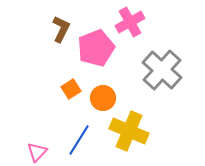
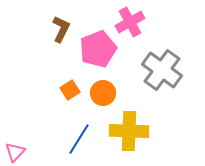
pink pentagon: moved 2 px right, 1 px down
gray cross: rotated 6 degrees counterclockwise
orange square: moved 1 px left, 1 px down
orange circle: moved 5 px up
yellow cross: rotated 21 degrees counterclockwise
blue line: moved 1 px up
pink triangle: moved 22 px left
